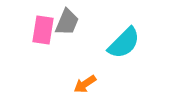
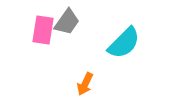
gray trapezoid: rotated 12 degrees clockwise
orange arrow: rotated 30 degrees counterclockwise
